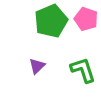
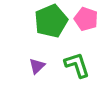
green L-shape: moved 6 px left, 5 px up
